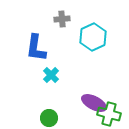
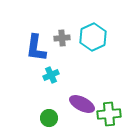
gray cross: moved 19 px down
cyan cross: rotated 21 degrees clockwise
purple ellipse: moved 12 px left, 1 px down
green cross: rotated 20 degrees counterclockwise
